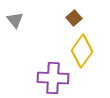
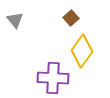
brown square: moved 3 px left
